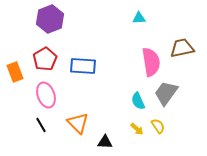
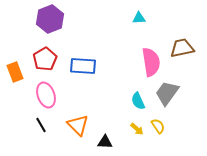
gray trapezoid: moved 1 px right
orange triangle: moved 2 px down
